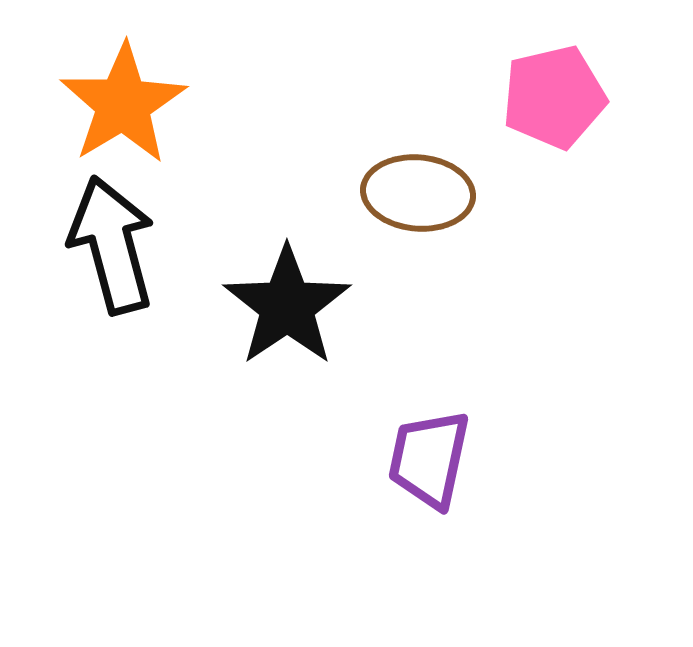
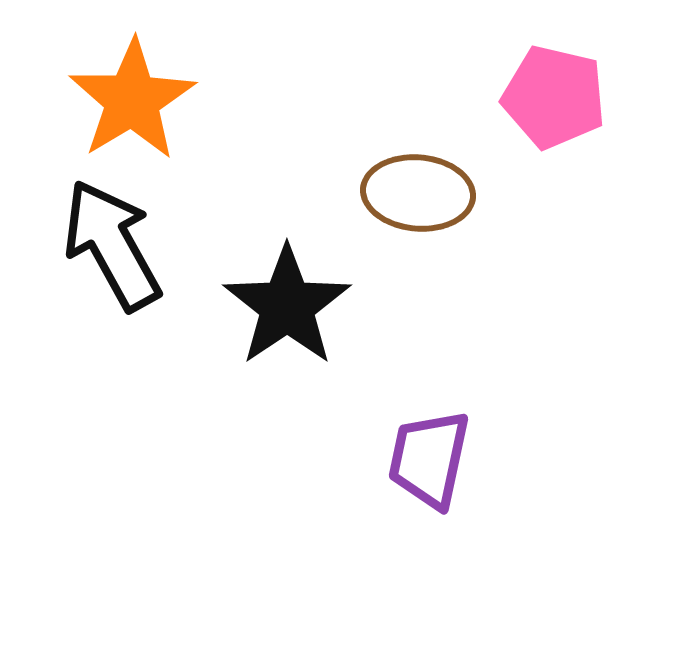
pink pentagon: rotated 26 degrees clockwise
orange star: moved 9 px right, 4 px up
black arrow: rotated 14 degrees counterclockwise
